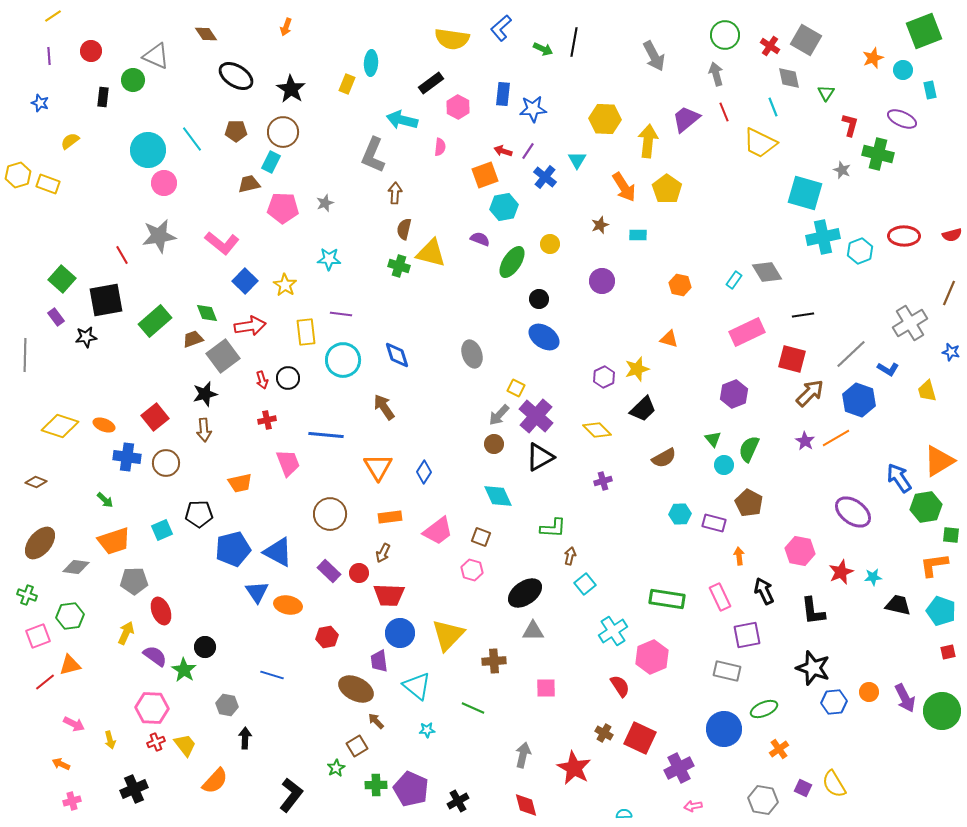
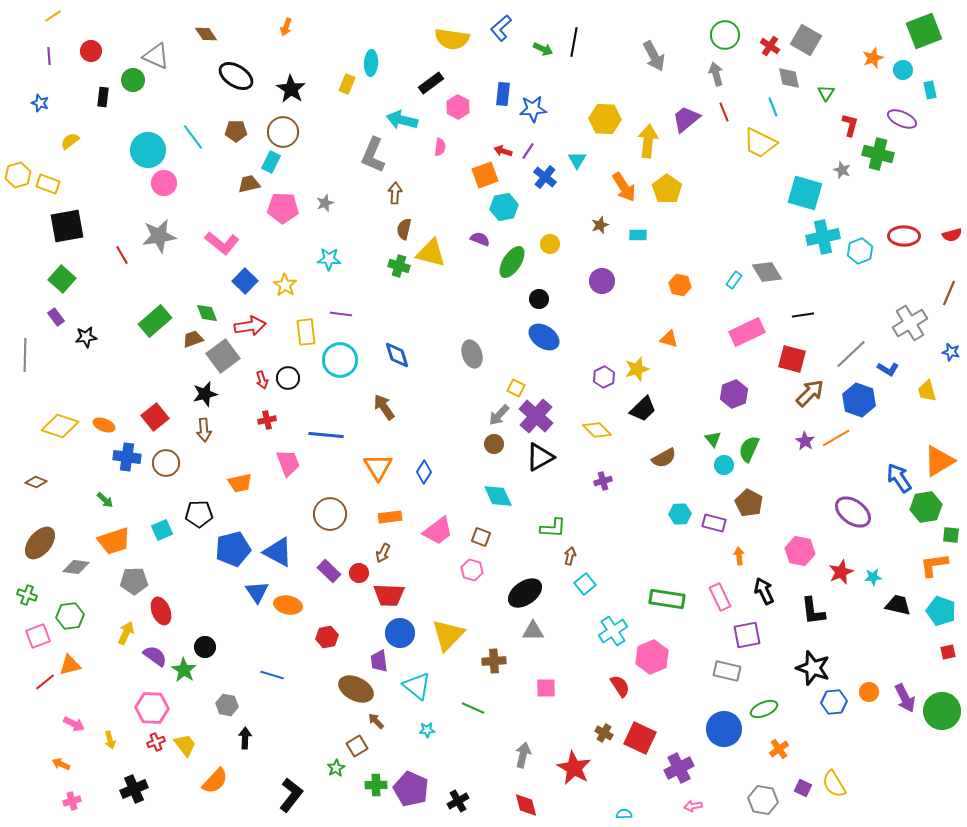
cyan line at (192, 139): moved 1 px right, 2 px up
black square at (106, 300): moved 39 px left, 74 px up
cyan circle at (343, 360): moved 3 px left
